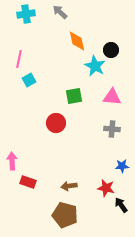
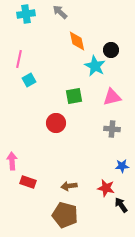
pink triangle: rotated 18 degrees counterclockwise
